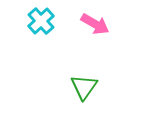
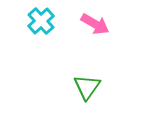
green triangle: moved 3 px right
